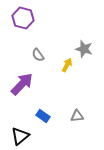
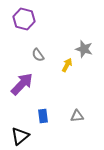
purple hexagon: moved 1 px right, 1 px down
blue rectangle: rotated 48 degrees clockwise
